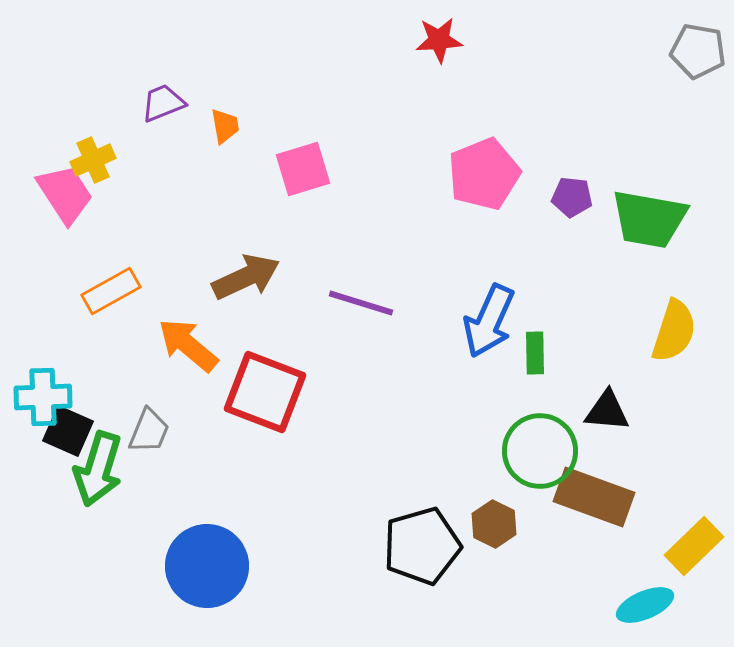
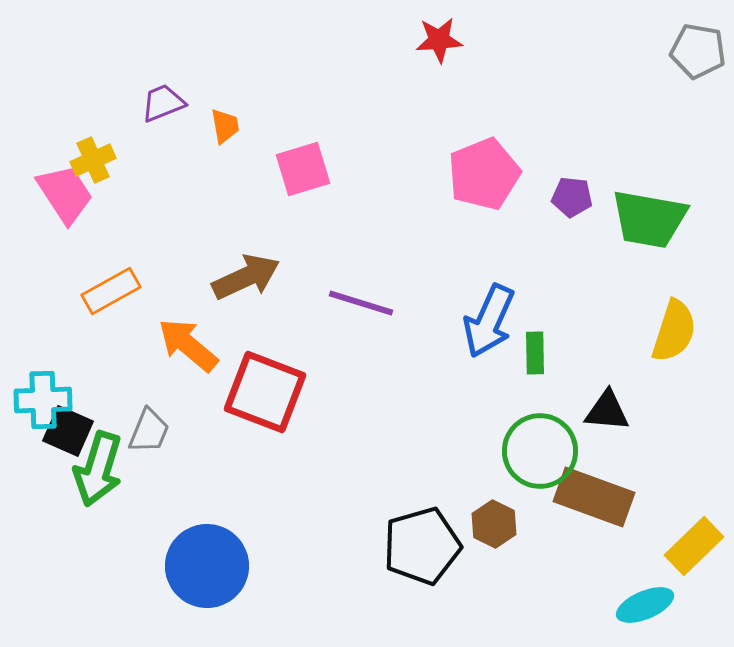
cyan cross: moved 3 px down
